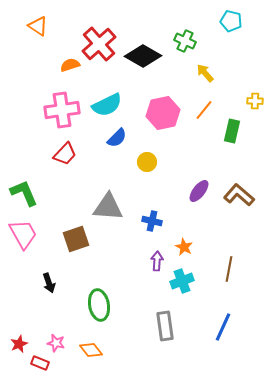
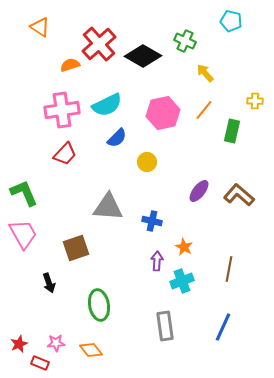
orange triangle: moved 2 px right, 1 px down
brown square: moved 9 px down
pink star: rotated 18 degrees counterclockwise
